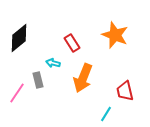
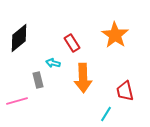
orange star: rotated 12 degrees clockwise
orange arrow: rotated 24 degrees counterclockwise
pink line: moved 8 px down; rotated 40 degrees clockwise
